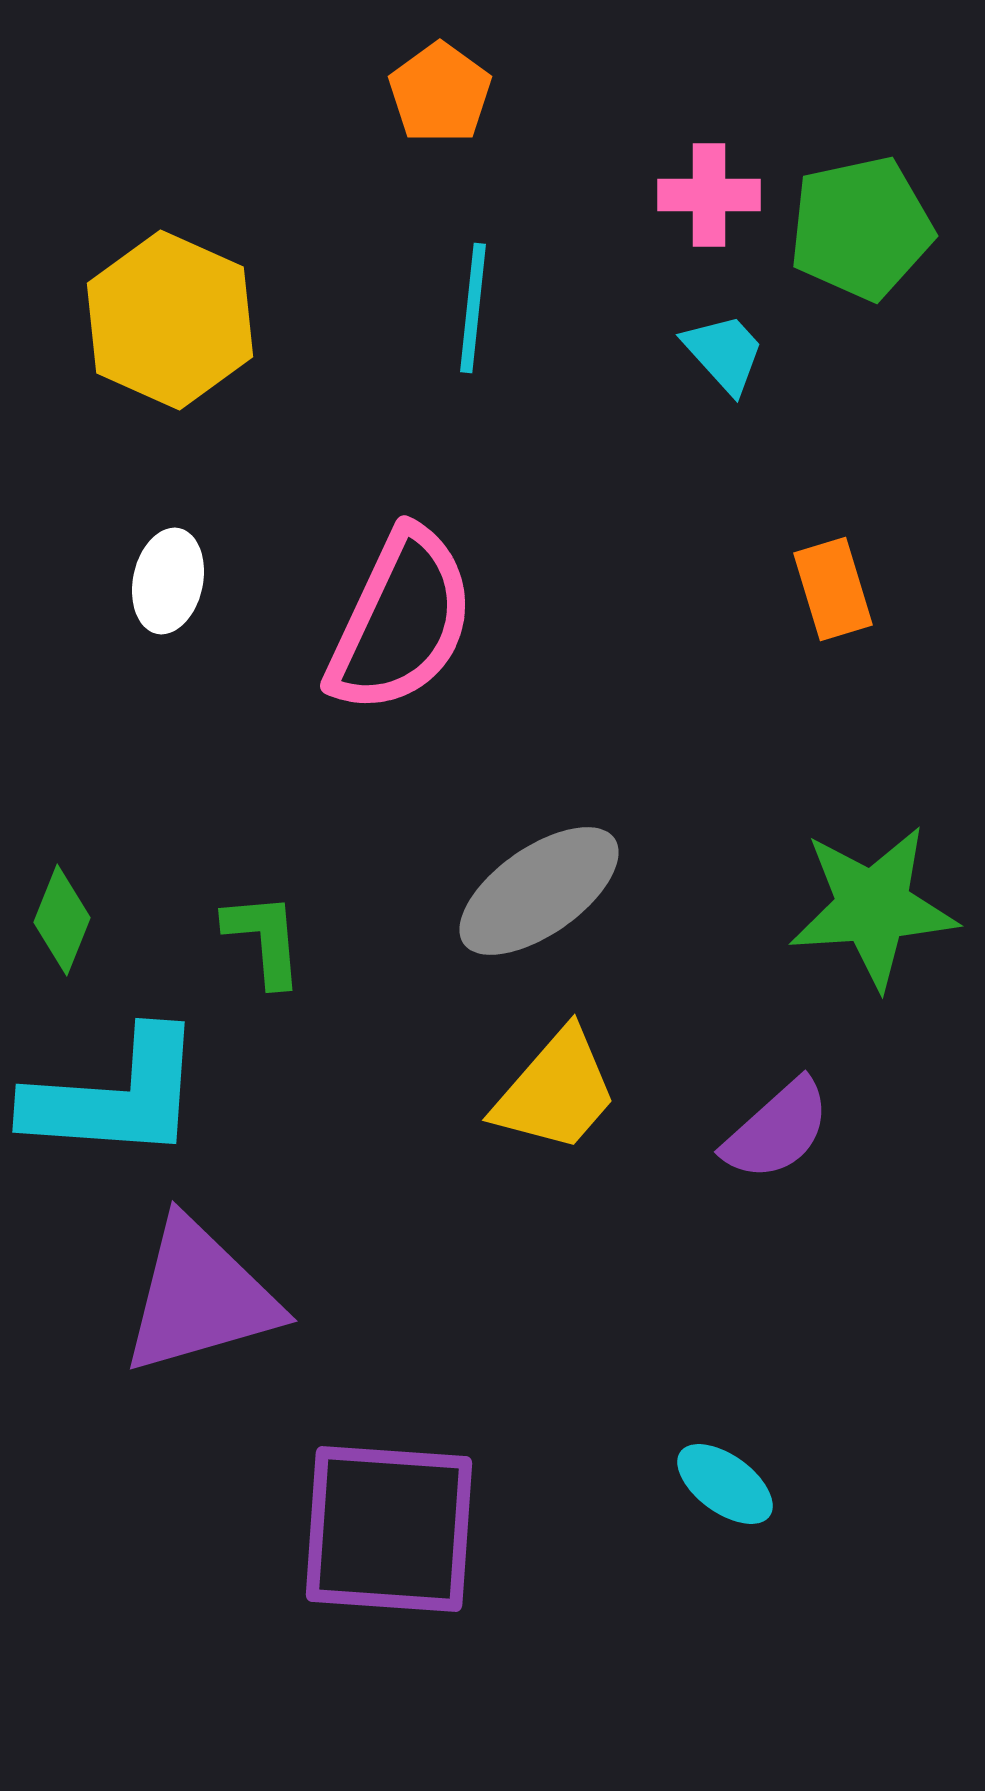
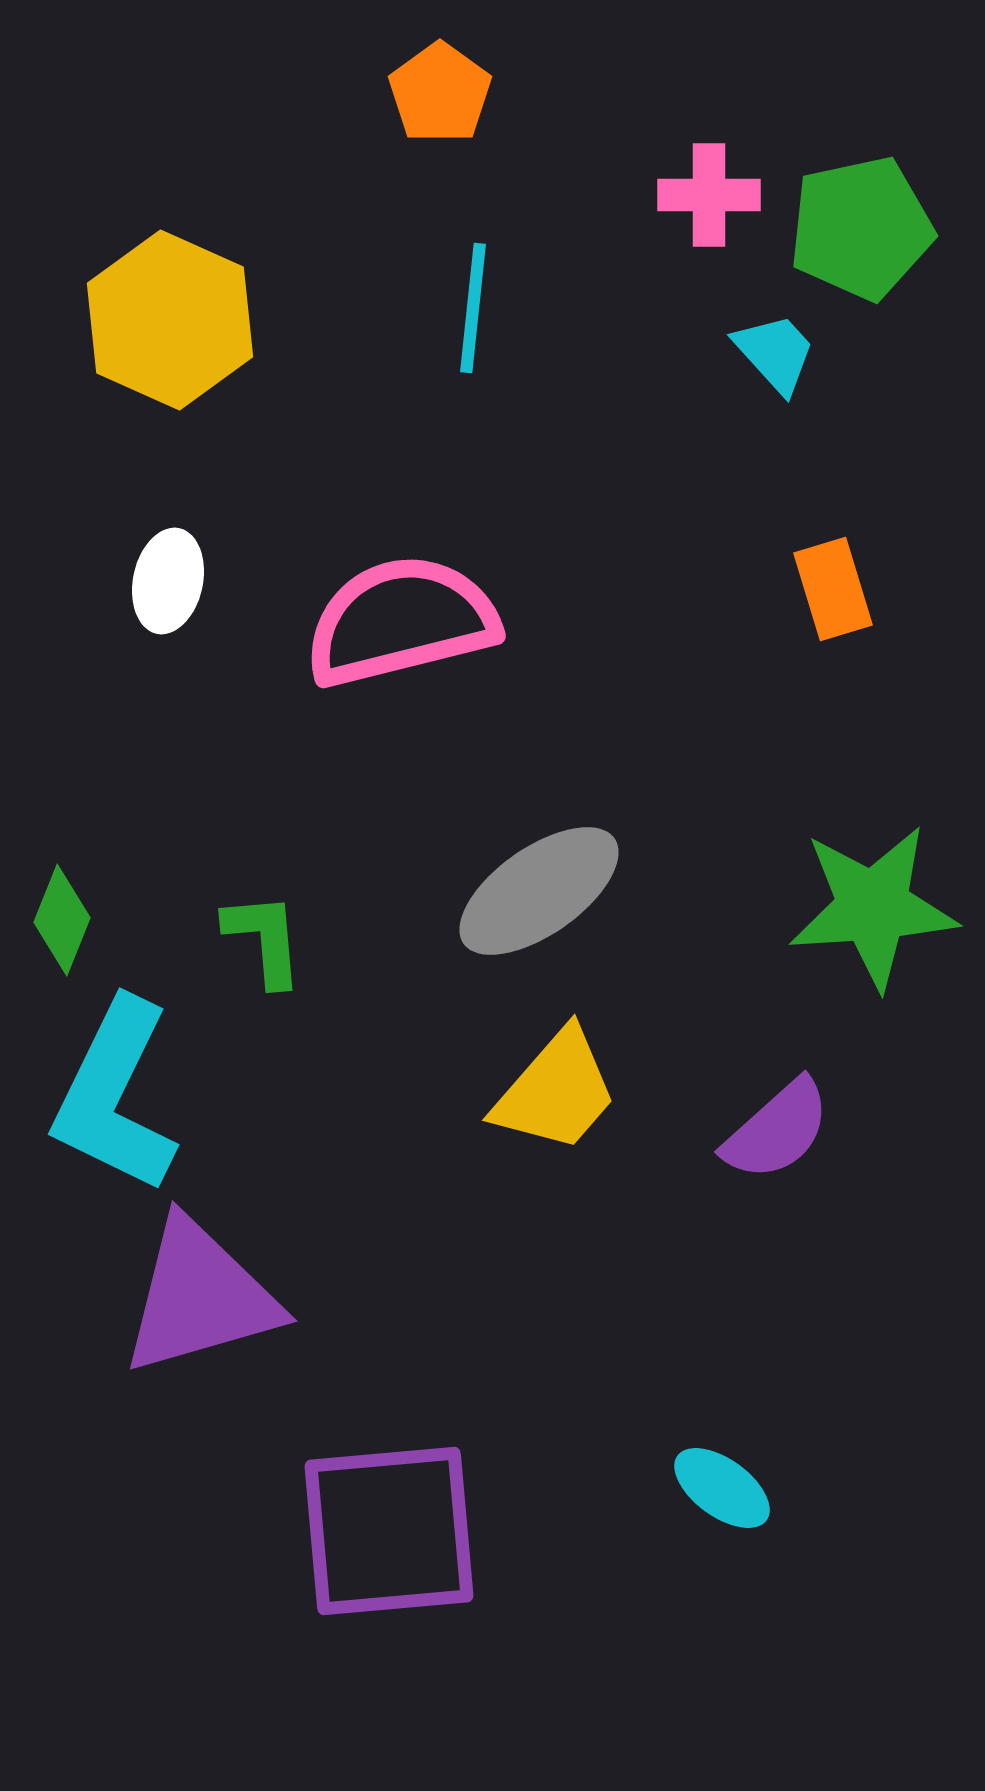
cyan trapezoid: moved 51 px right
pink semicircle: rotated 129 degrees counterclockwise
cyan L-shape: rotated 112 degrees clockwise
cyan ellipse: moved 3 px left, 4 px down
purple square: moved 2 px down; rotated 9 degrees counterclockwise
